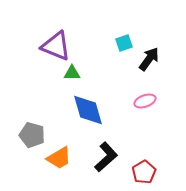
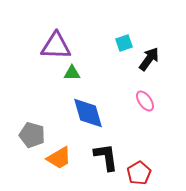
purple triangle: rotated 20 degrees counterclockwise
pink ellipse: rotated 75 degrees clockwise
blue diamond: moved 3 px down
black L-shape: rotated 56 degrees counterclockwise
red pentagon: moved 5 px left, 1 px down
